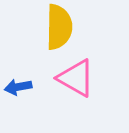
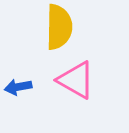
pink triangle: moved 2 px down
